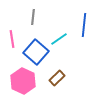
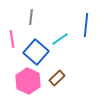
gray line: moved 2 px left
blue line: moved 2 px right
cyan line: moved 1 px right
pink hexagon: moved 5 px right
